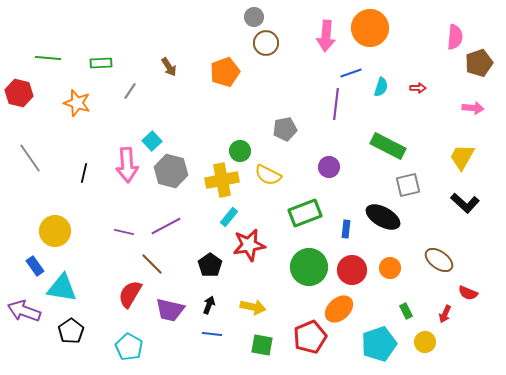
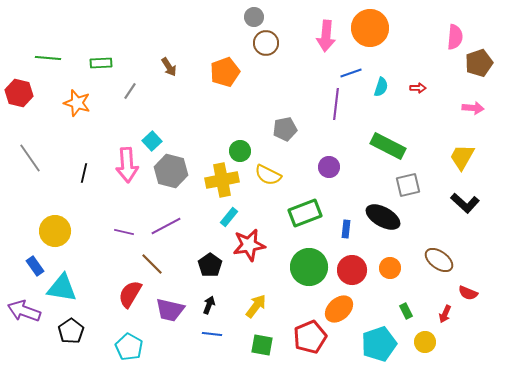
yellow arrow at (253, 307): moved 3 px right, 1 px up; rotated 65 degrees counterclockwise
